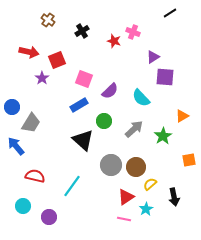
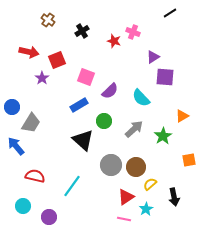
pink square: moved 2 px right, 2 px up
